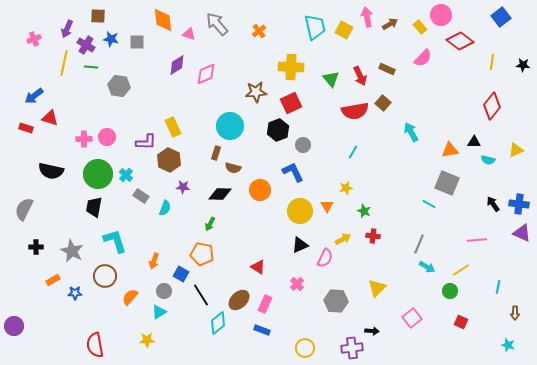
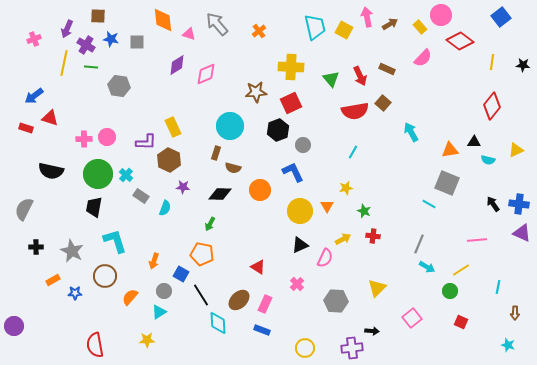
cyan diamond at (218, 323): rotated 55 degrees counterclockwise
